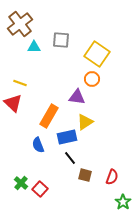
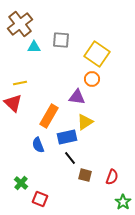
yellow line: rotated 32 degrees counterclockwise
red square: moved 10 px down; rotated 21 degrees counterclockwise
